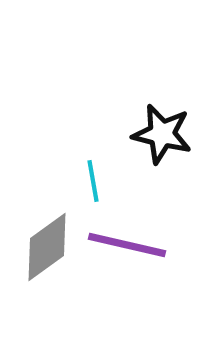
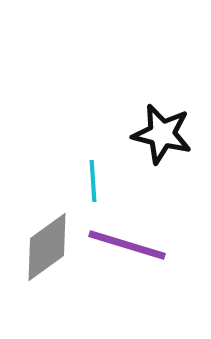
cyan line: rotated 6 degrees clockwise
purple line: rotated 4 degrees clockwise
